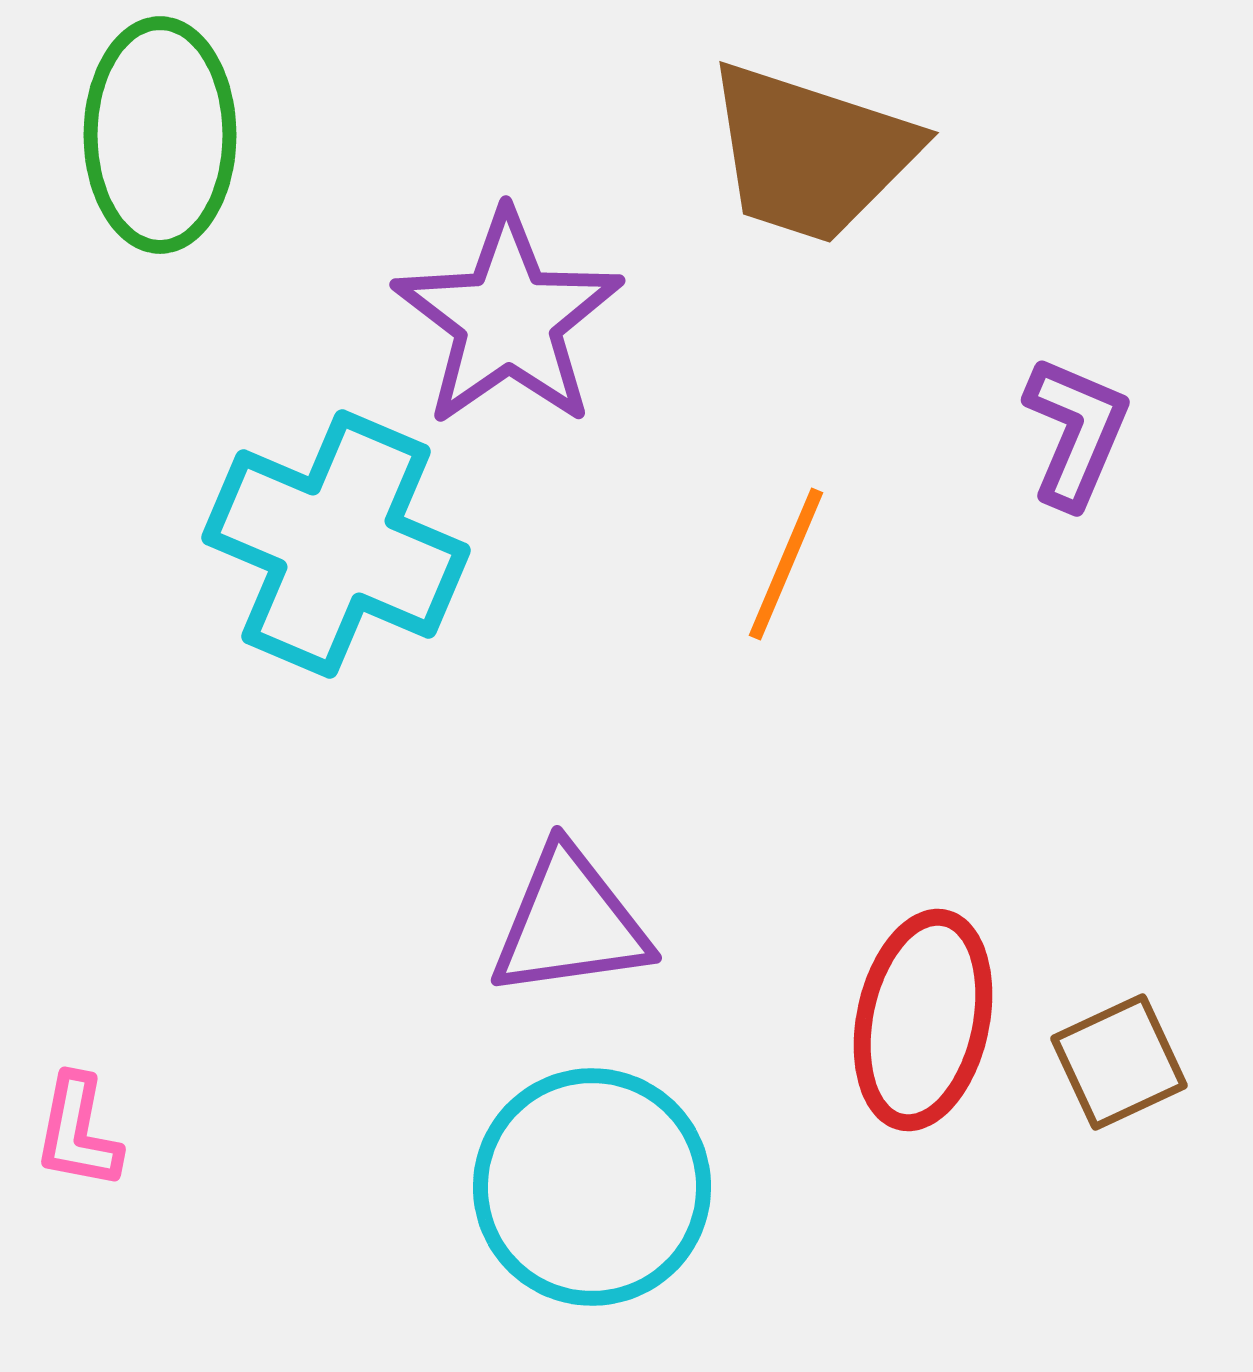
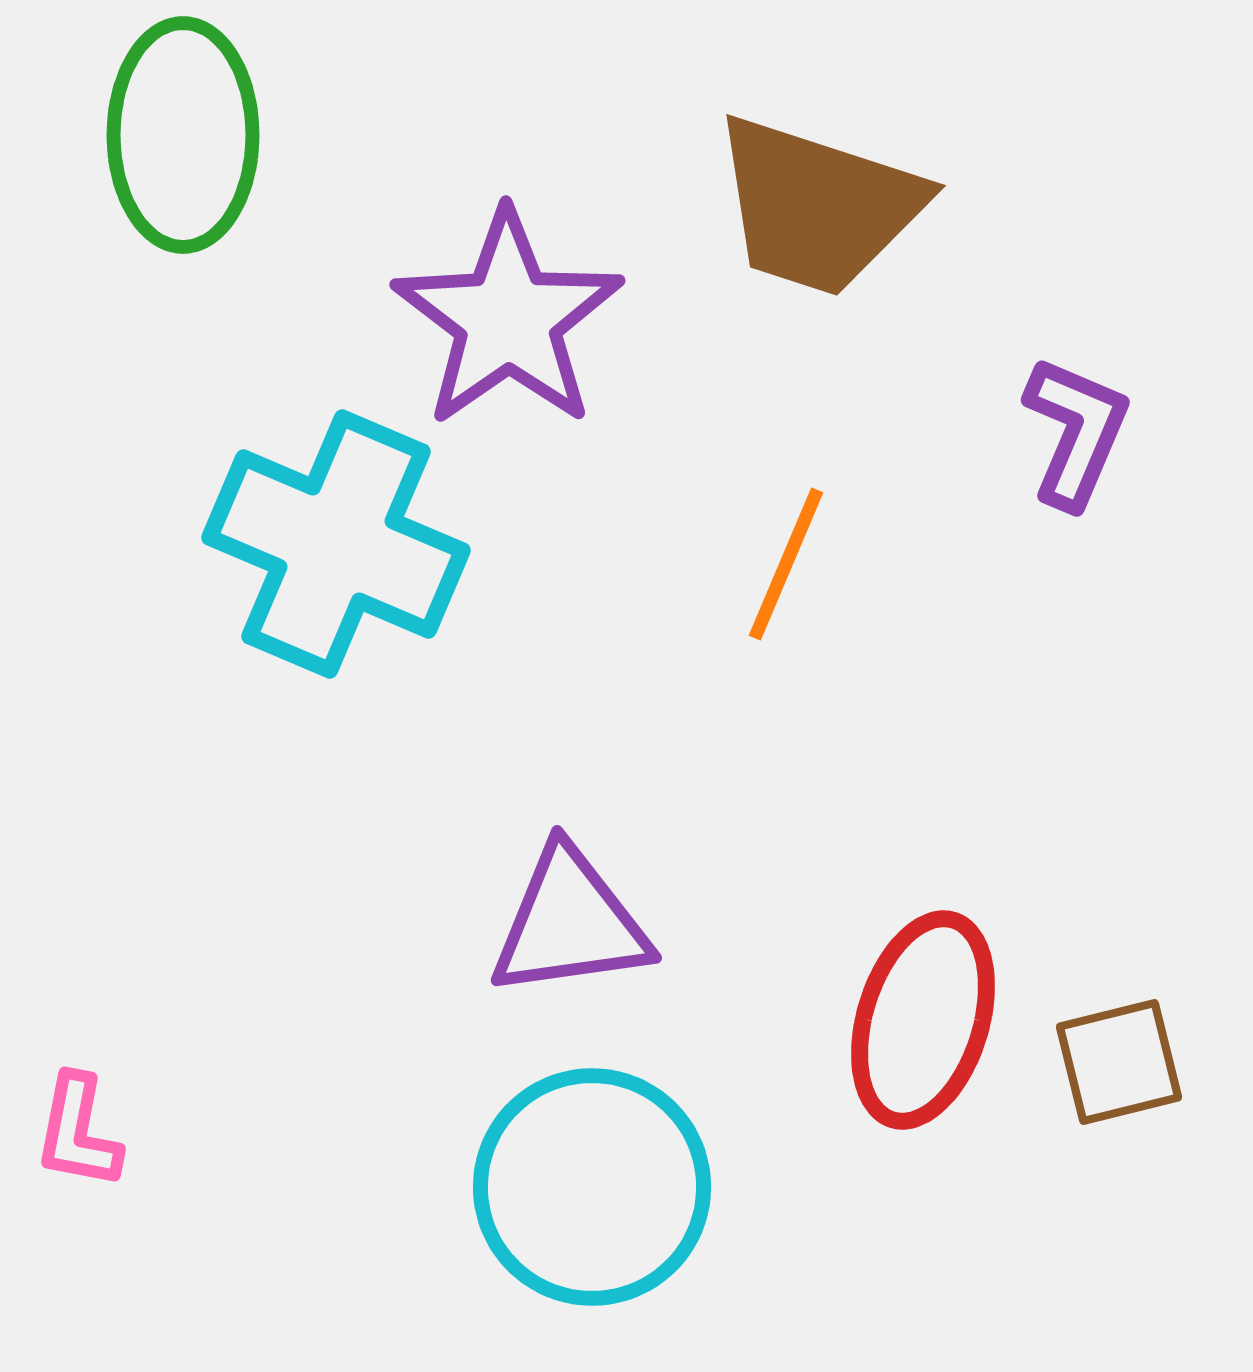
green ellipse: moved 23 px right
brown trapezoid: moved 7 px right, 53 px down
red ellipse: rotated 5 degrees clockwise
brown square: rotated 11 degrees clockwise
